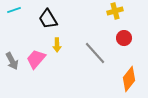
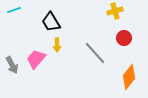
black trapezoid: moved 3 px right, 3 px down
gray arrow: moved 4 px down
orange diamond: moved 2 px up
